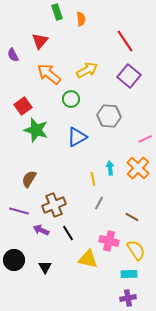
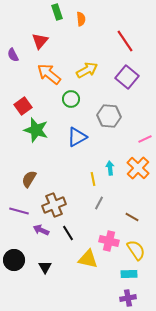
purple square: moved 2 px left, 1 px down
